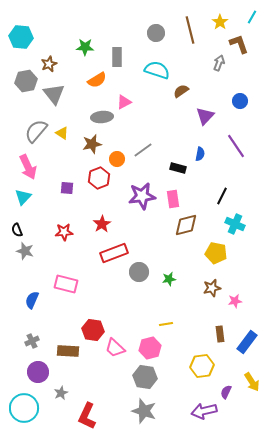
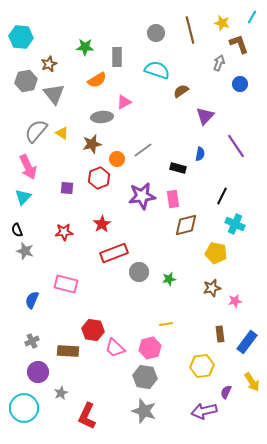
yellow star at (220, 22): moved 2 px right, 1 px down; rotated 21 degrees counterclockwise
blue circle at (240, 101): moved 17 px up
